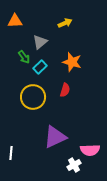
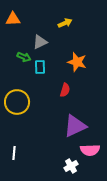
orange triangle: moved 2 px left, 2 px up
gray triangle: rotated 14 degrees clockwise
green arrow: rotated 32 degrees counterclockwise
orange star: moved 5 px right
cyan rectangle: rotated 48 degrees counterclockwise
yellow circle: moved 16 px left, 5 px down
purple triangle: moved 20 px right, 11 px up
white line: moved 3 px right
white cross: moved 3 px left, 1 px down
